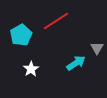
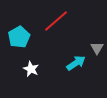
red line: rotated 8 degrees counterclockwise
cyan pentagon: moved 2 px left, 2 px down
white star: rotated 14 degrees counterclockwise
